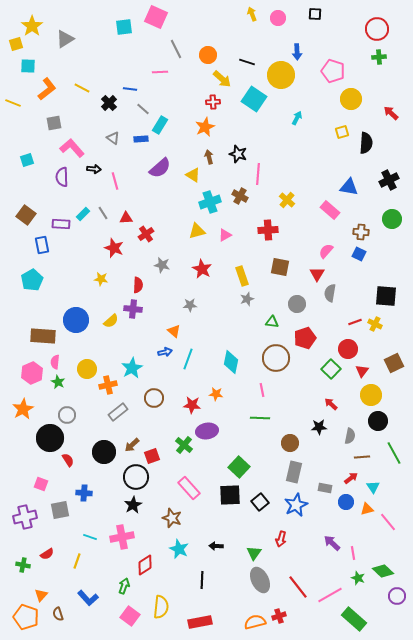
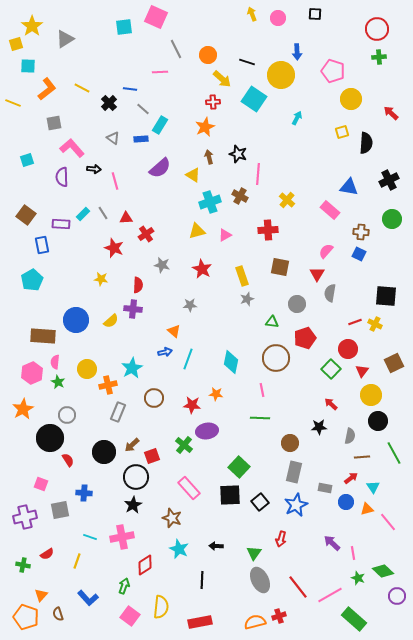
gray rectangle at (118, 412): rotated 30 degrees counterclockwise
